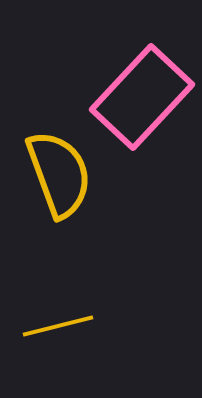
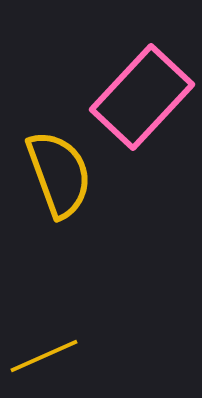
yellow line: moved 14 px left, 30 px down; rotated 10 degrees counterclockwise
